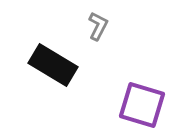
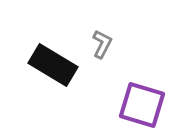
gray L-shape: moved 4 px right, 18 px down
